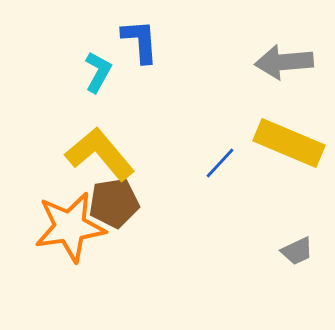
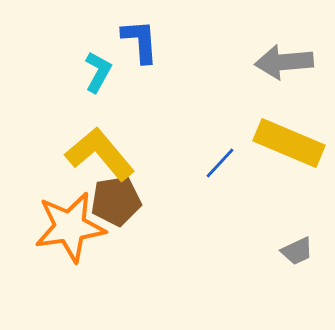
brown pentagon: moved 2 px right, 2 px up
